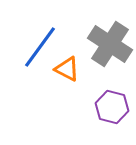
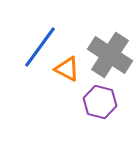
gray cross: moved 11 px down
purple hexagon: moved 12 px left, 5 px up
